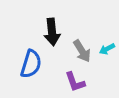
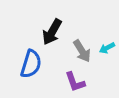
black arrow: rotated 36 degrees clockwise
cyan arrow: moved 1 px up
